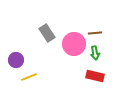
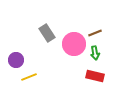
brown line: rotated 16 degrees counterclockwise
